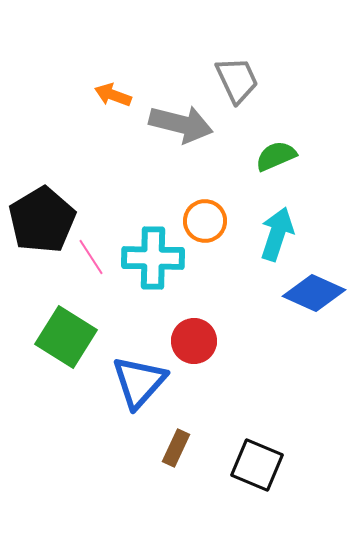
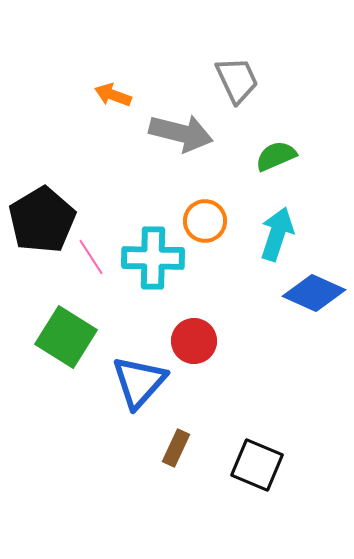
gray arrow: moved 9 px down
